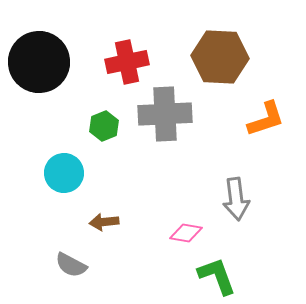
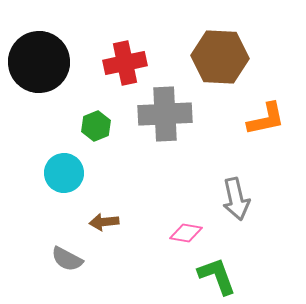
red cross: moved 2 px left, 1 px down
orange L-shape: rotated 6 degrees clockwise
green hexagon: moved 8 px left
gray arrow: rotated 6 degrees counterclockwise
gray semicircle: moved 4 px left, 6 px up
